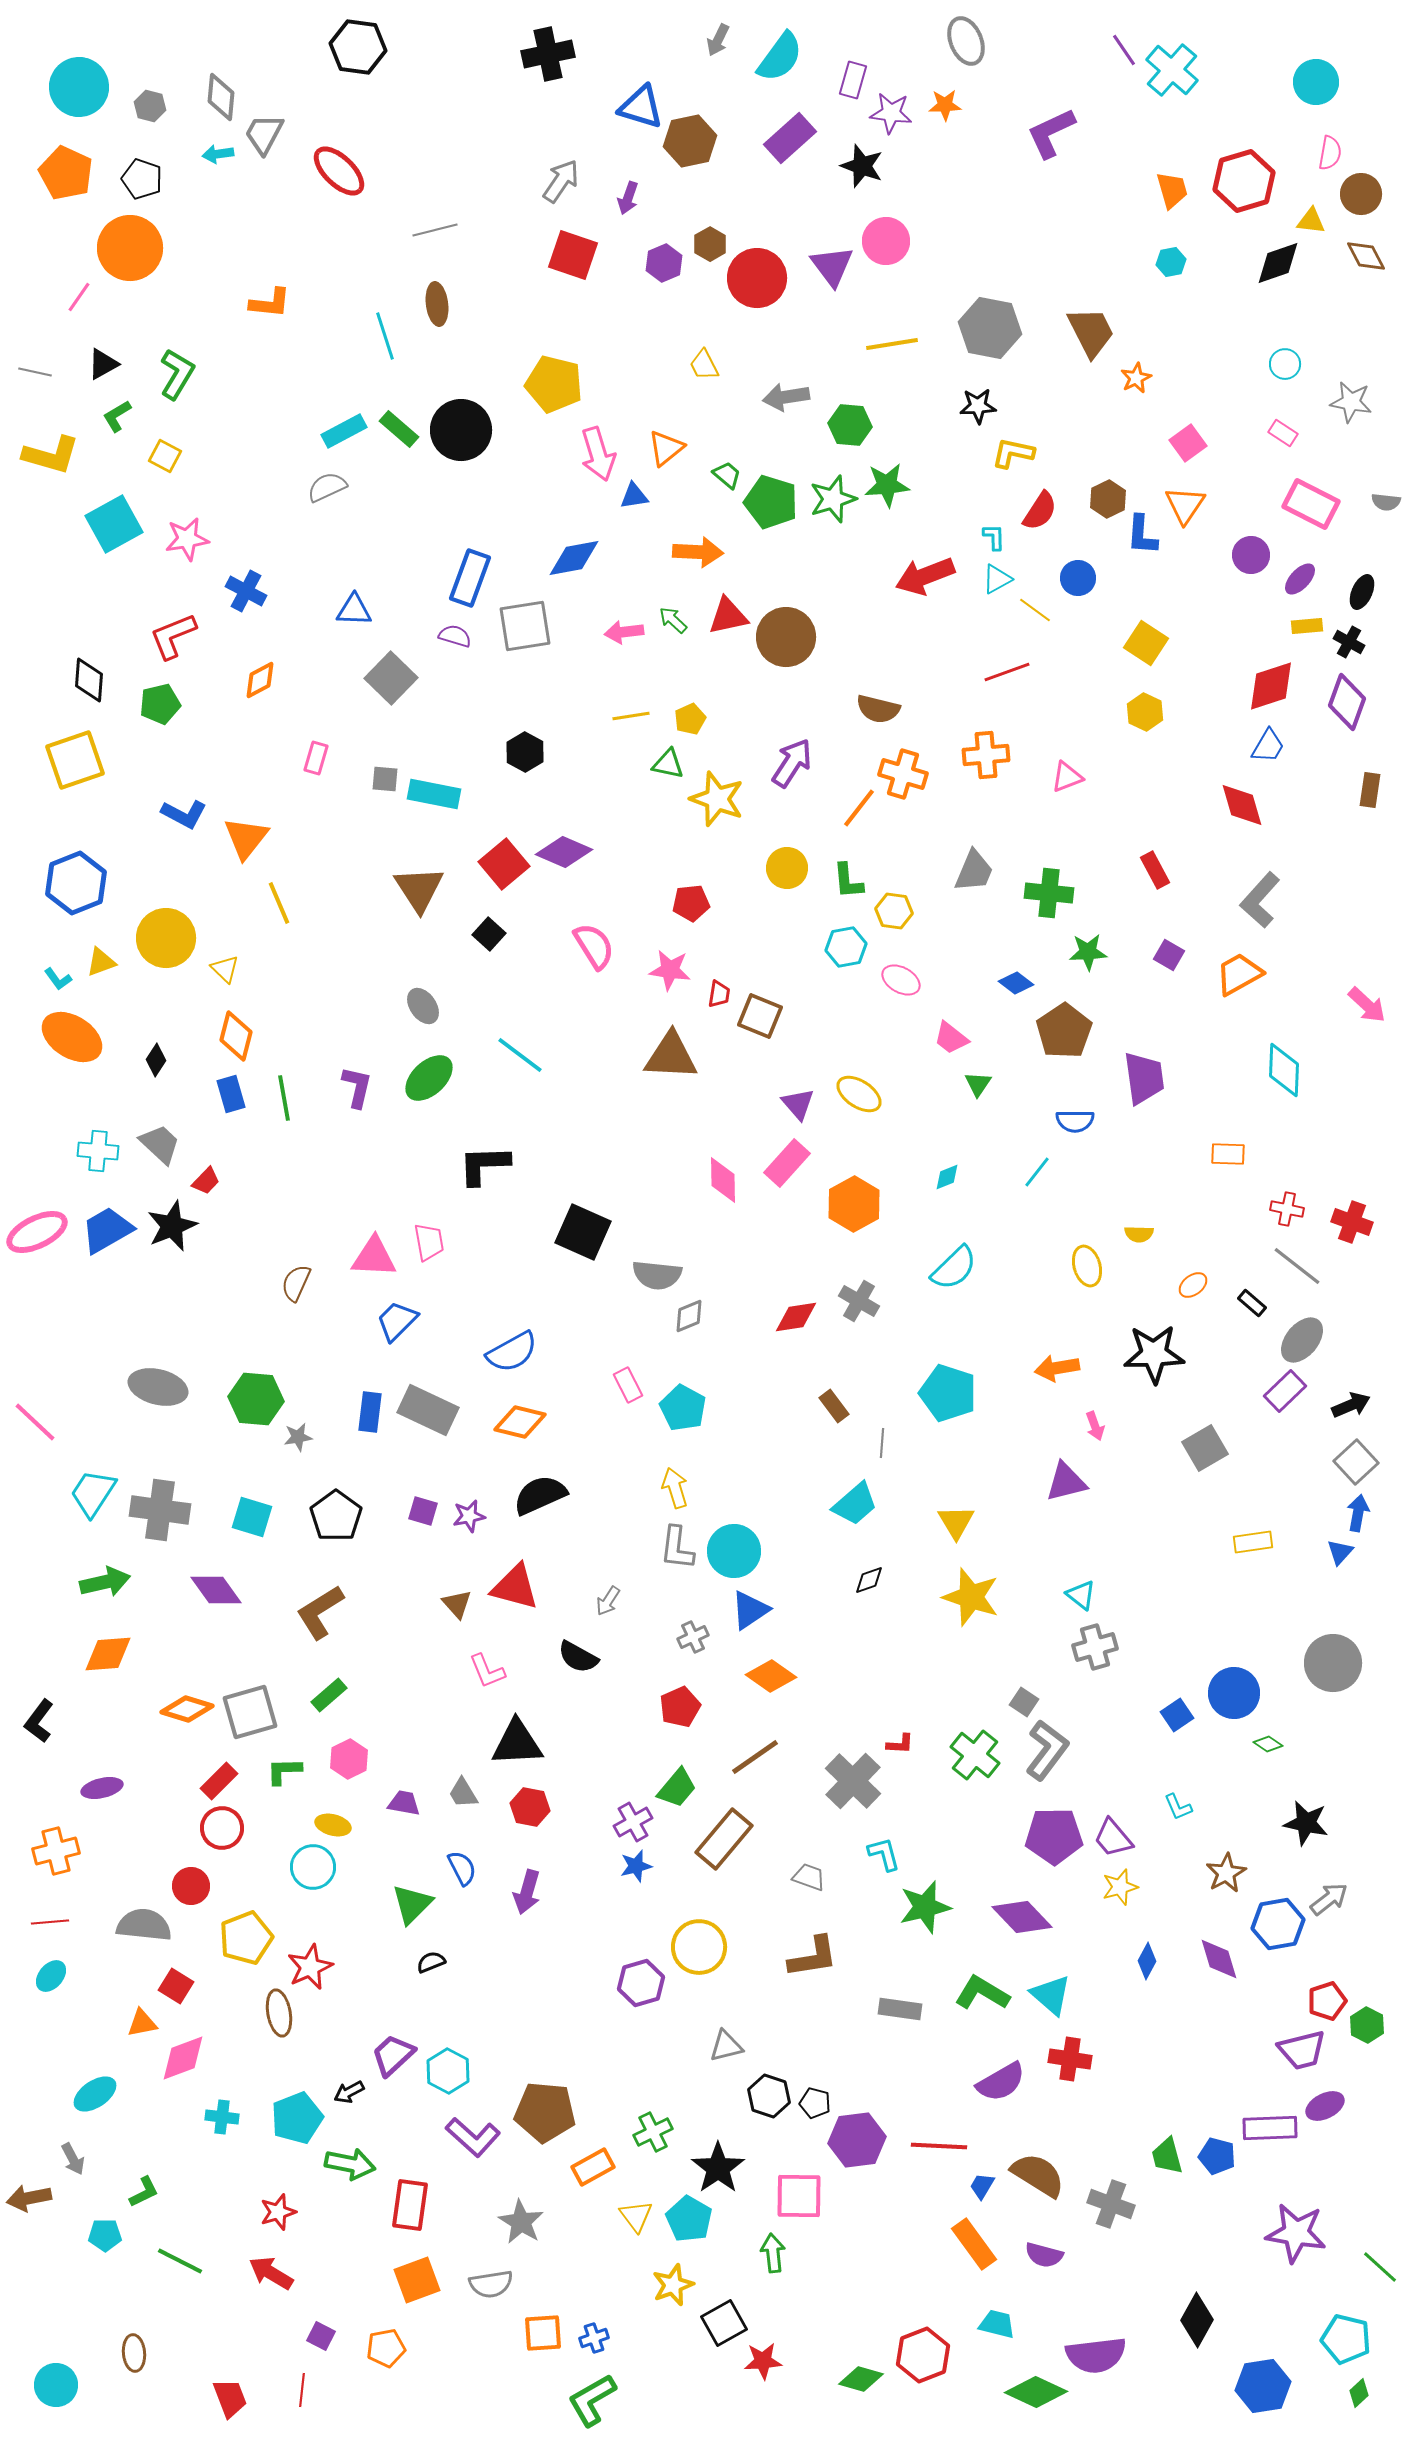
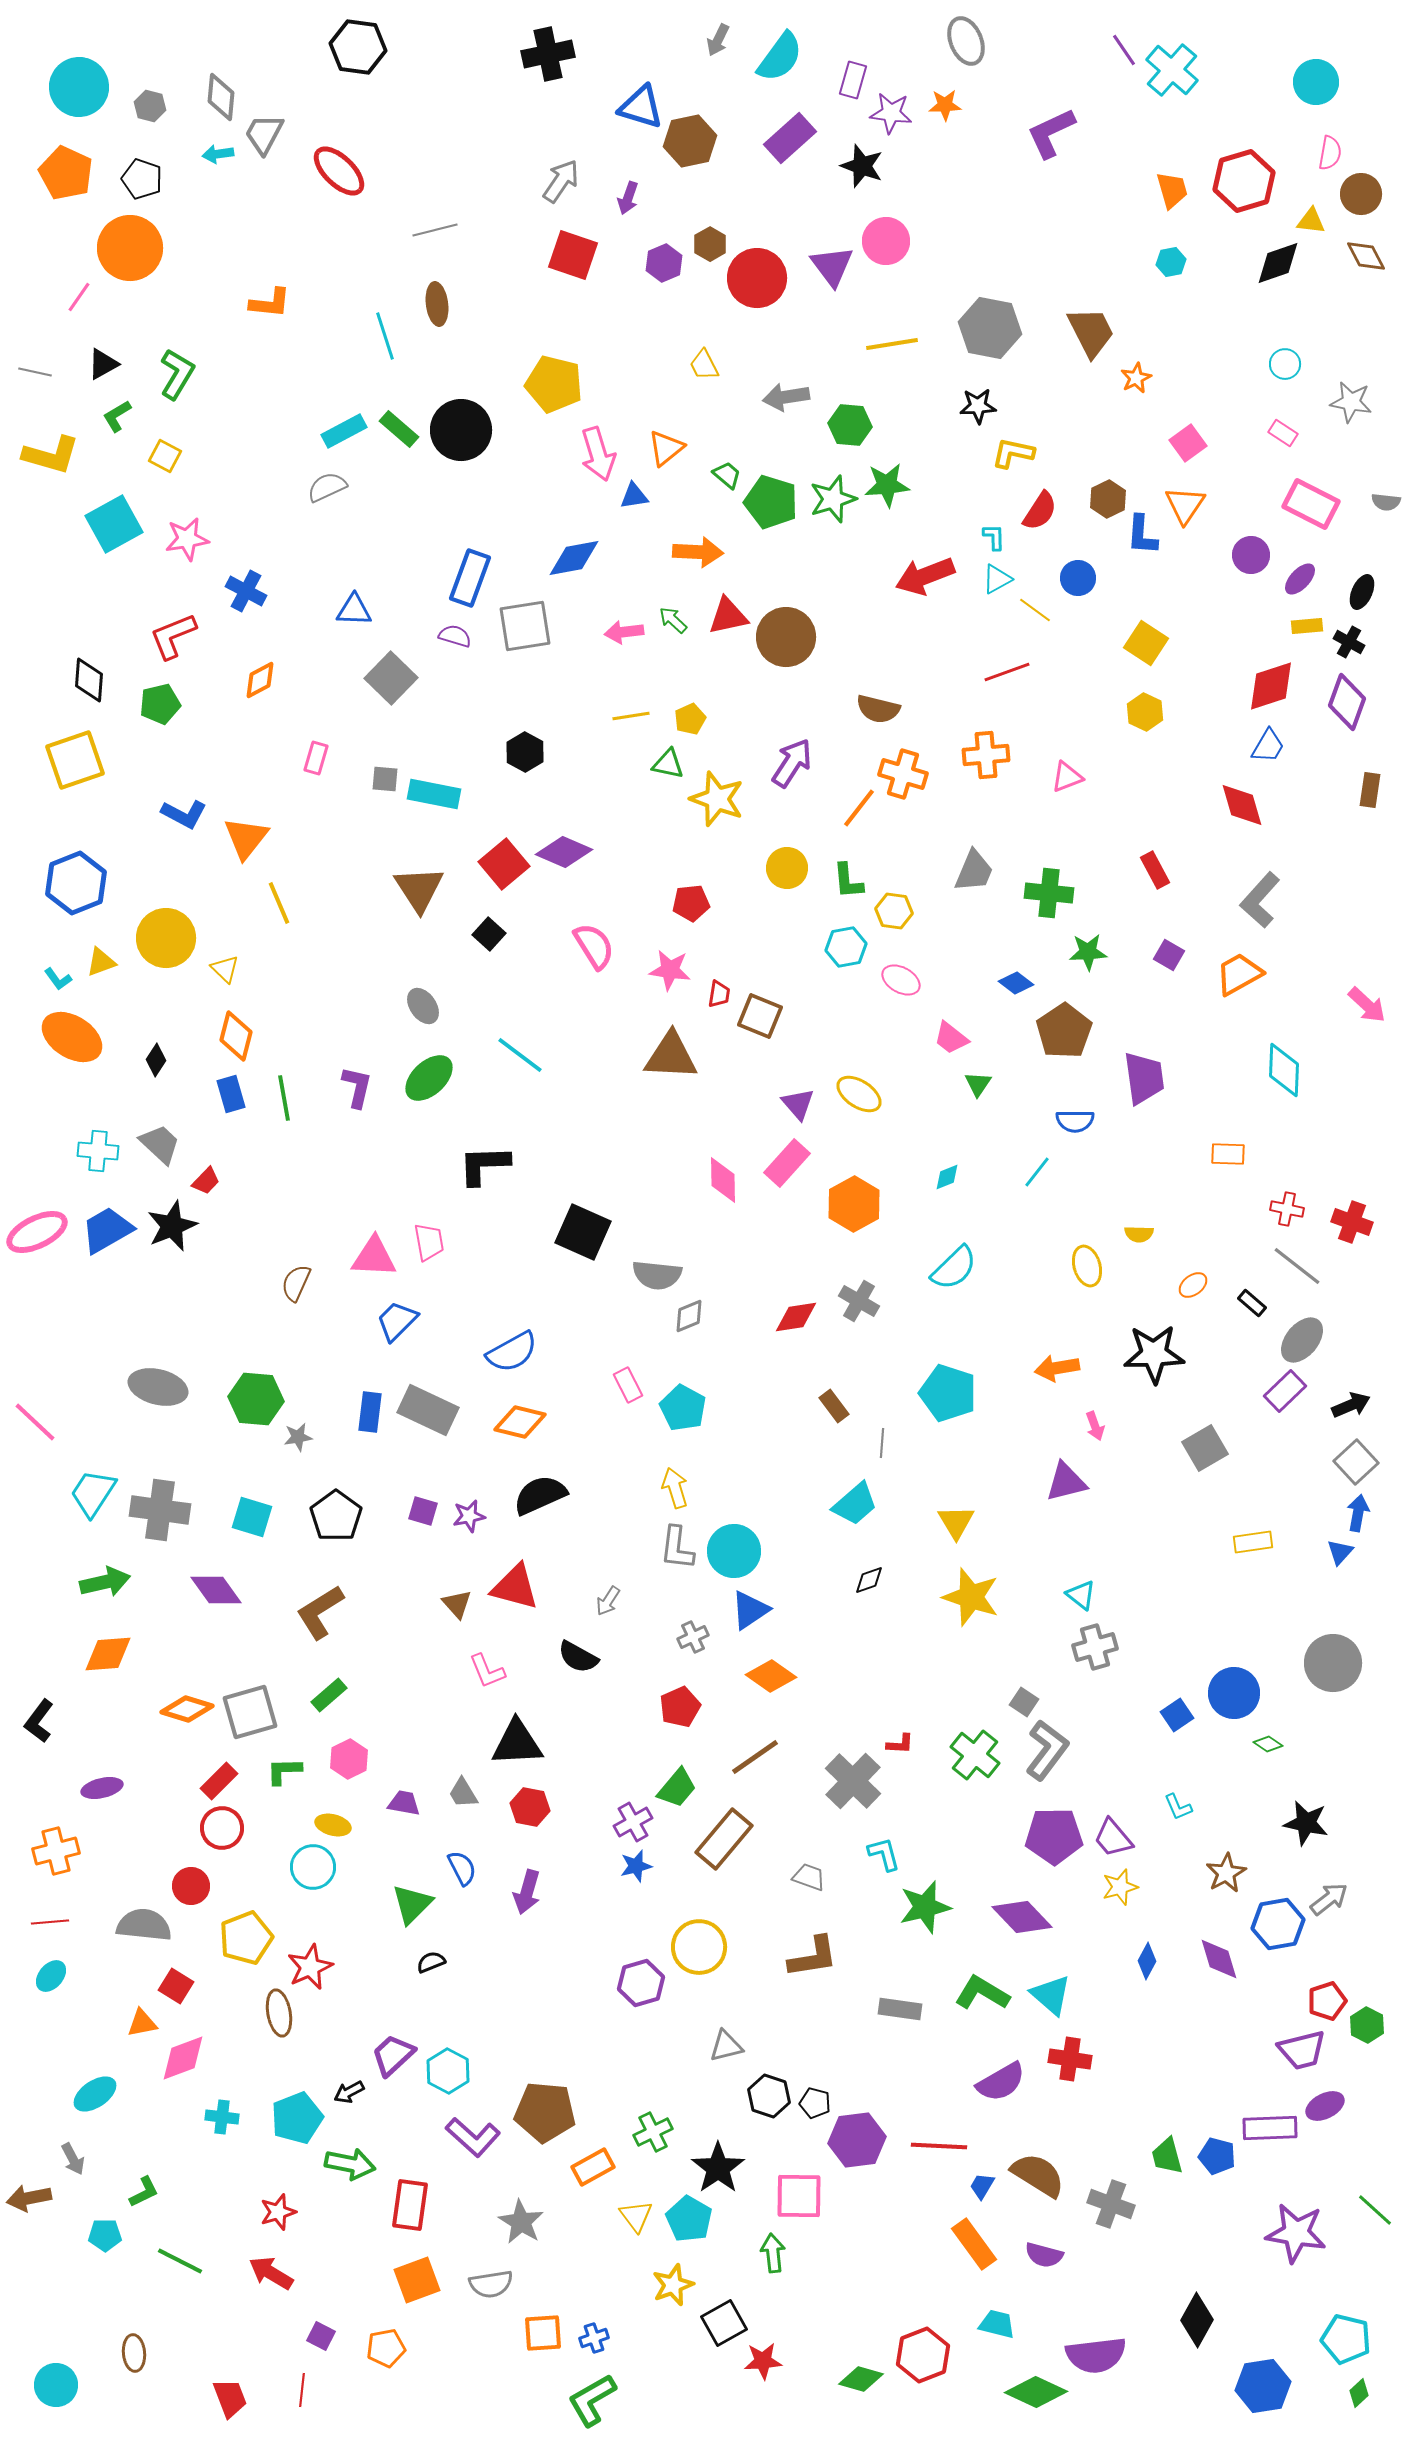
green line at (1380, 2267): moved 5 px left, 57 px up
